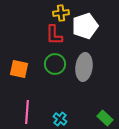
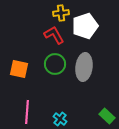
red L-shape: rotated 150 degrees clockwise
green rectangle: moved 2 px right, 2 px up
